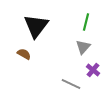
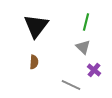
gray triangle: rotated 28 degrees counterclockwise
brown semicircle: moved 10 px right, 8 px down; rotated 64 degrees clockwise
purple cross: moved 1 px right
gray line: moved 1 px down
